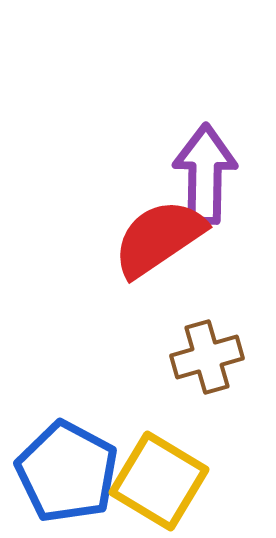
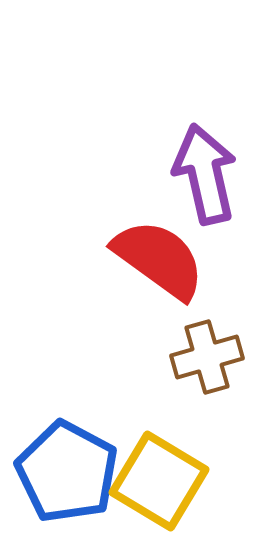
purple arrow: rotated 14 degrees counterclockwise
red semicircle: moved 21 px down; rotated 70 degrees clockwise
